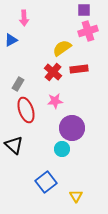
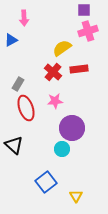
red ellipse: moved 2 px up
